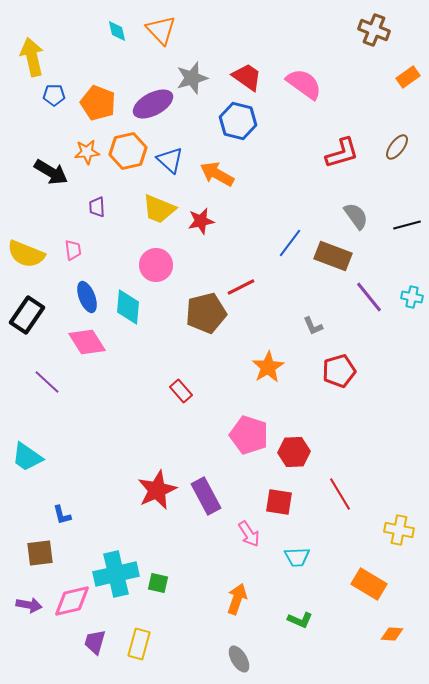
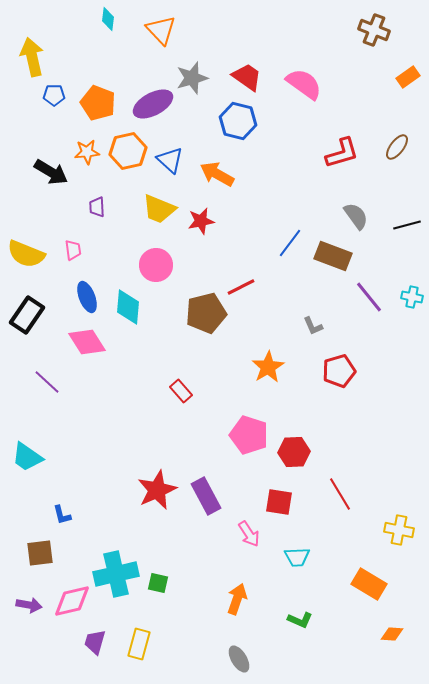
cyan diamond at (117, 31): moved 9 px left, 12 px up; rotated 20 degrees clockwise
